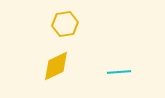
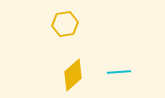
yellow diamond: moved 17 px right, 9 px down; rotated 16 degrees counterclockwise
